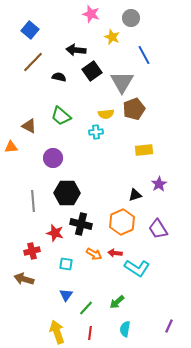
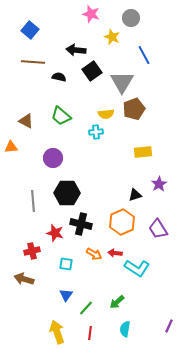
brown line: rotated 50 degrees clockwise
brown triangle: moved 3 px left, 5 px up
yellow rectangle: moved 1 px left, 2 px down
